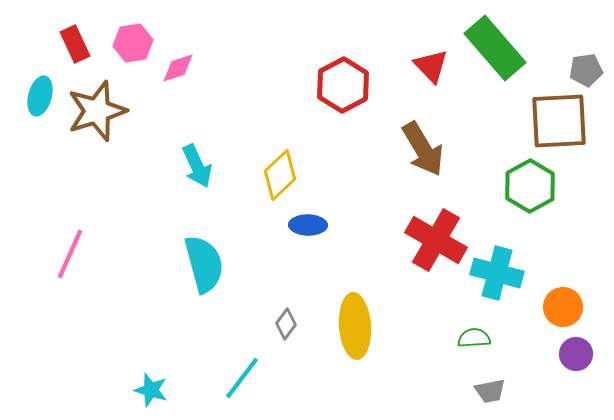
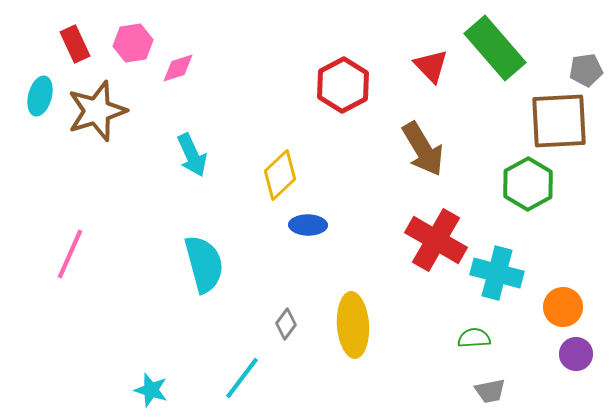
cyan arrow: moved 5 px left, 11 px up
green hexagon: moved 2 px left, 2 px up
yellow ellipse: moved 2 px left, 1 px up
